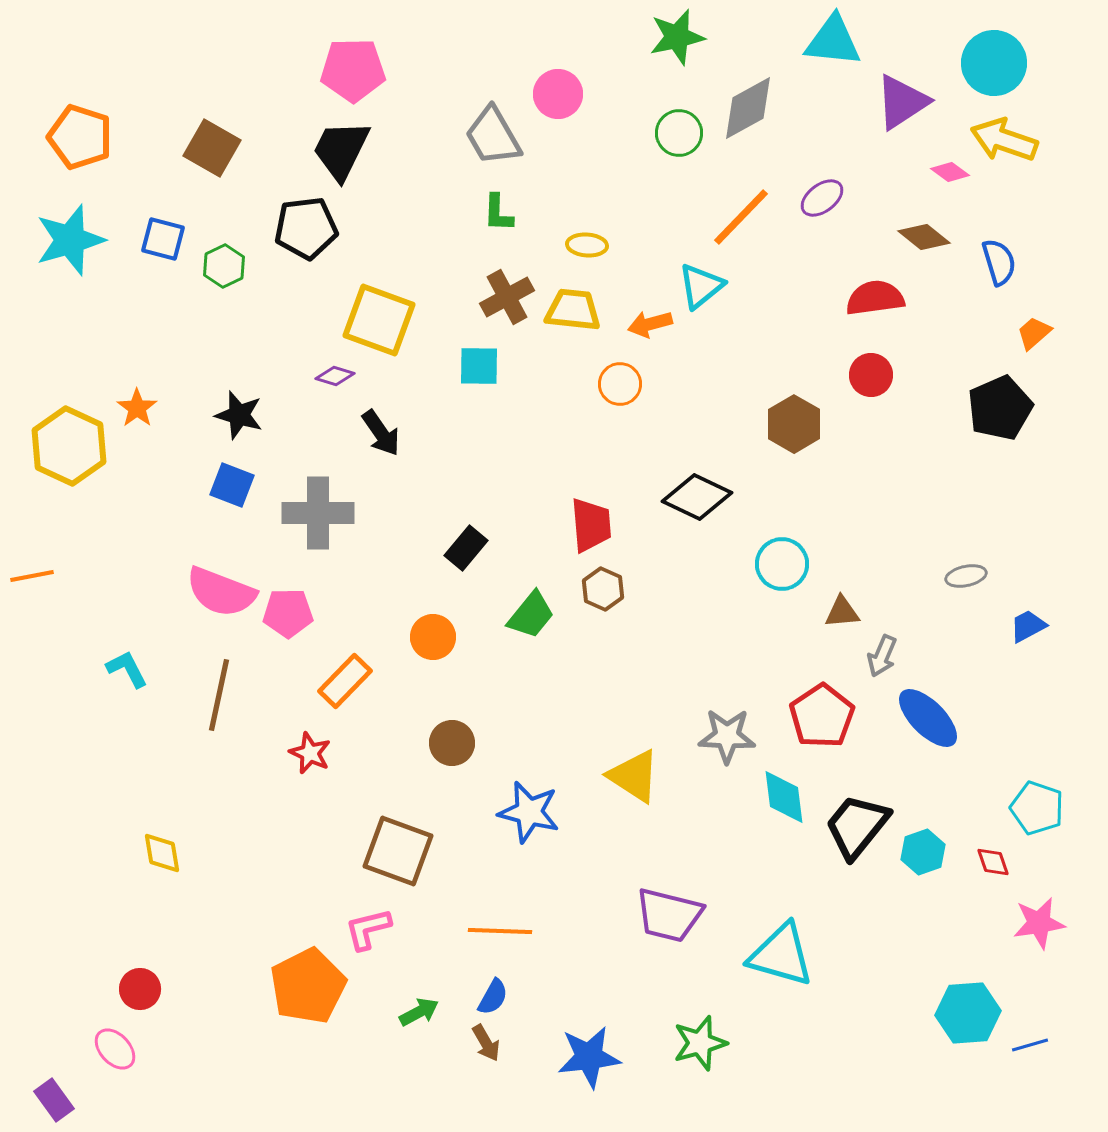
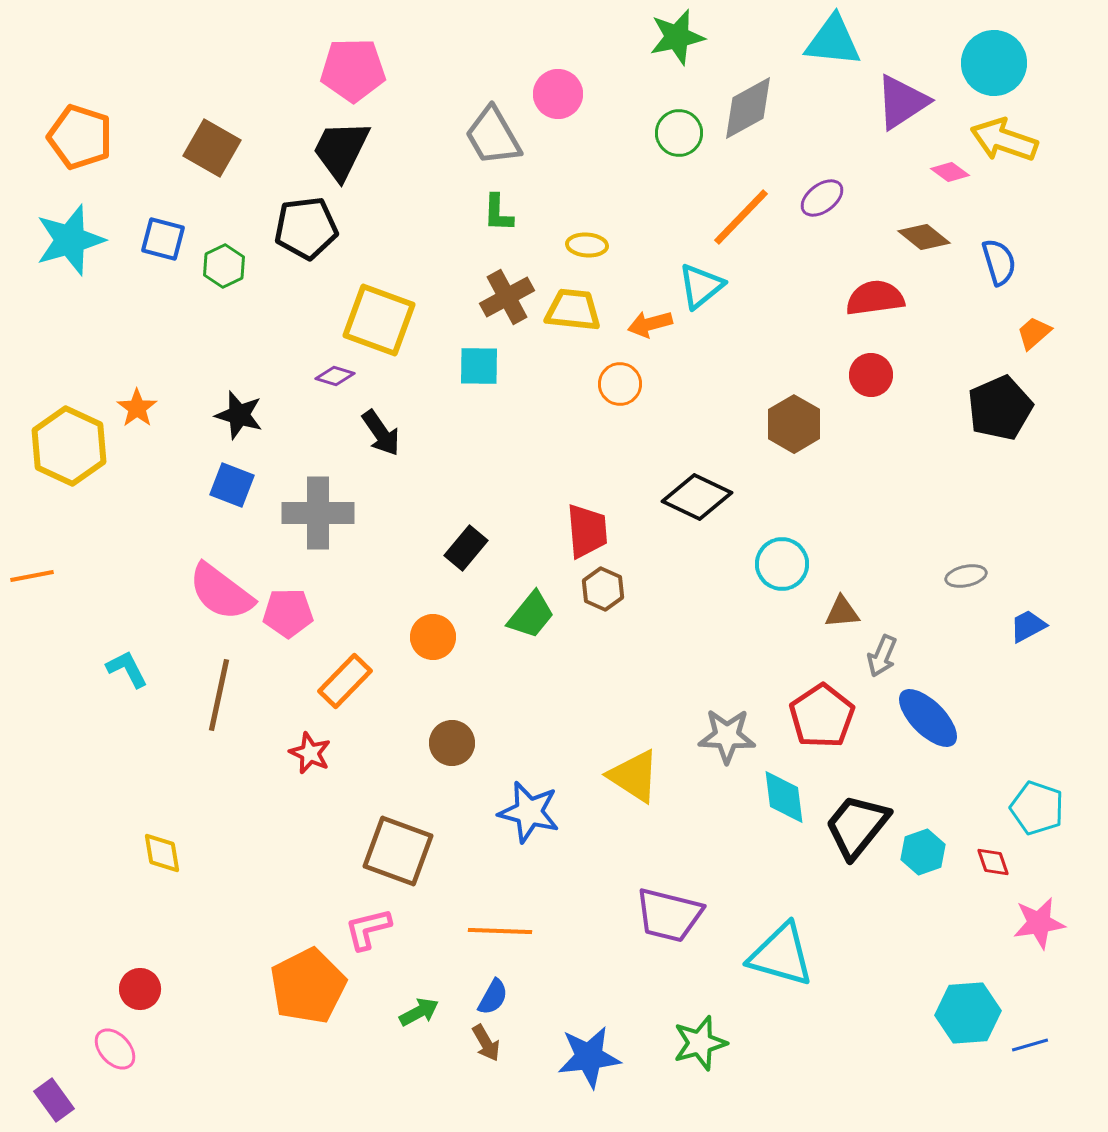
red trapezoid at (591, 525): moved 4 px left, 6 px down
pink semicircle at (221, 592): rotated 16 degrees clockwise
